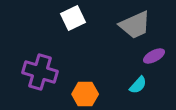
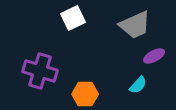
purple cross: moved 1 px up
